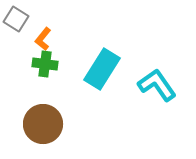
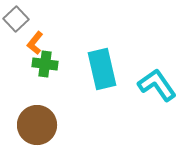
gray square: rotated 15 degrees clockwise
orange L-shape: moved 8 px left, 4 px down
cyan rectangle: rotated 45 degrees counterclockwise
brown circle: moved 6 px left, 1 px down
